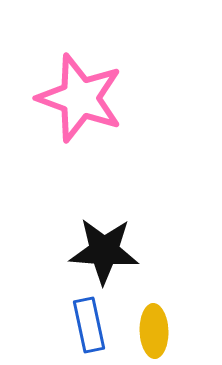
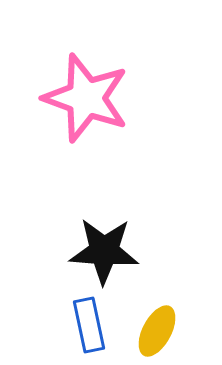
pink star: moved 6 px right
yellow ellipse: moved 3 px right; rotated 30 degrees clockwise
